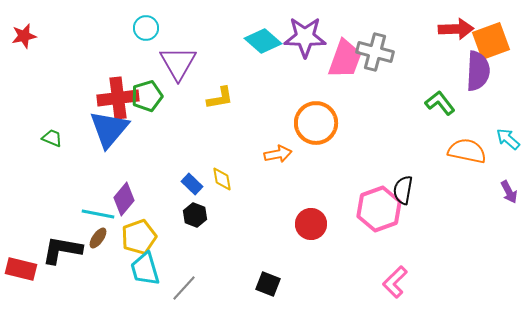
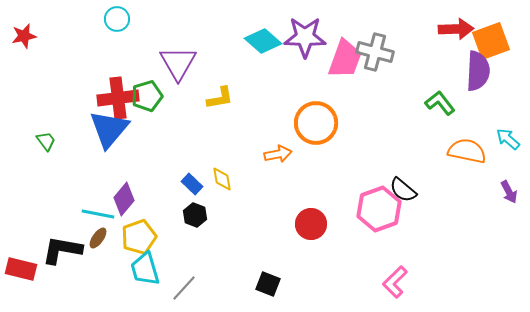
cyan circle: moved 29 px left, 9 px up
green trapezoid: moved 6 px left, 3 px down; rotated 30 degrees clockwise
black semicircle: rotated 60 degrees counterclockwise
